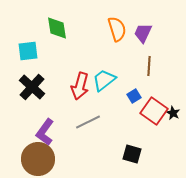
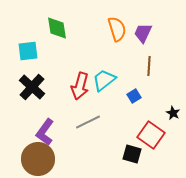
red square: moved 3 px left, 24 px down
